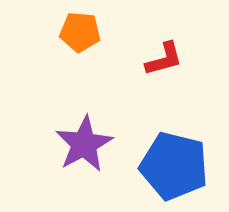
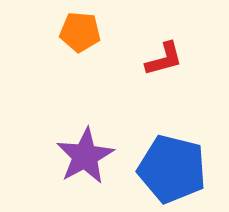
purple star: moved 1 px right, 12 px down
blue pentagon: moved 2 px left, 3 px down
